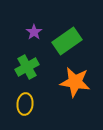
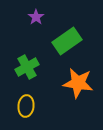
purple star: moved 2 px right, 15 px up
orange star: moved 3 px right, 1 px down
yellow ellipse: moved 1 px right, 2 px down
